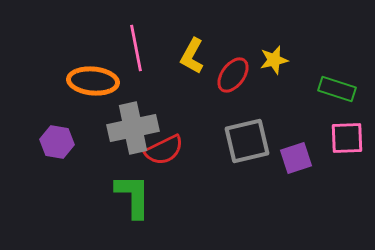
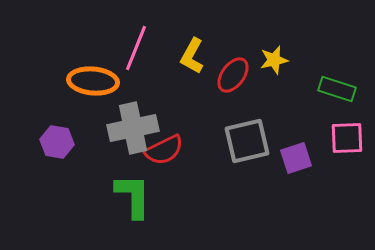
pink line: rotated 33 degrees clockwise
